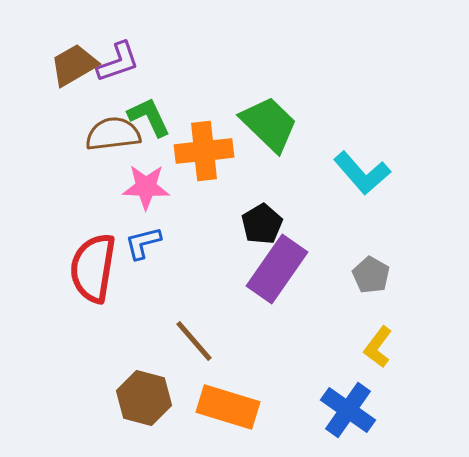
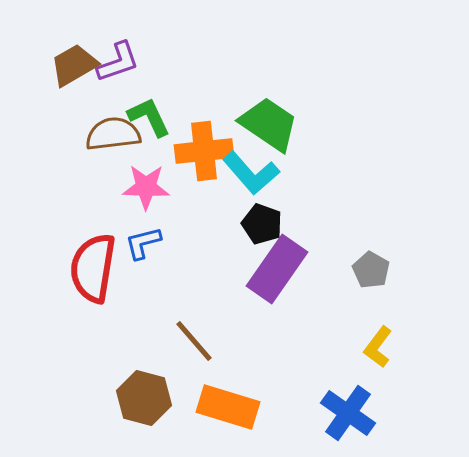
green trapezoid: rotated 10 degrees counterclockwise
cyan L-shape: moved 111 px left
black pentagon: rotated 21 degrees counterclockwise
gray pentagon: moved 5 px up
blue cross: moved 3 px down
